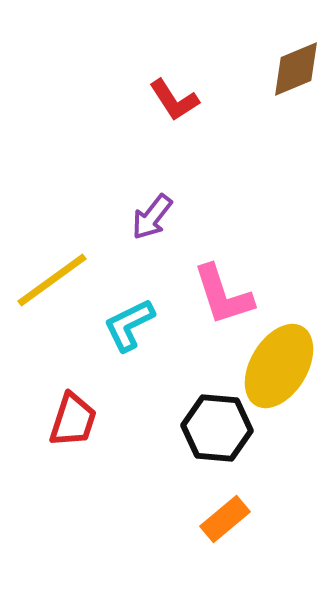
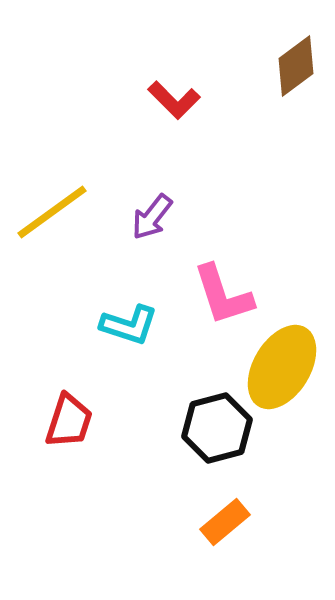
brown diamond: moved 3 px up; rotated 14 degrees counterclockwise
red L-shape: rotated 12 degrees counterclockwise
yellow line: moved 68 px up
cyan L-shape: rotated 136 degrees counterclockwise
yellow ellipse: moved 3 px right, 1 px down
red trapezoid: moved 4 px left, 1 px down
black hexagon: rotated 20 degrees counterclockwise
orange rectangle: moved 3 px down
